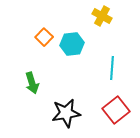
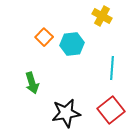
red square: moved 5 px left
